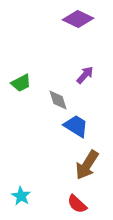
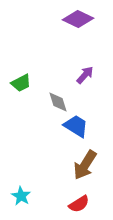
gray diamond: moved 2 px down
brown arrow: moved 2 px left
red semicircle: moved 2 px right; rotated 75 degrees counterclockwise
